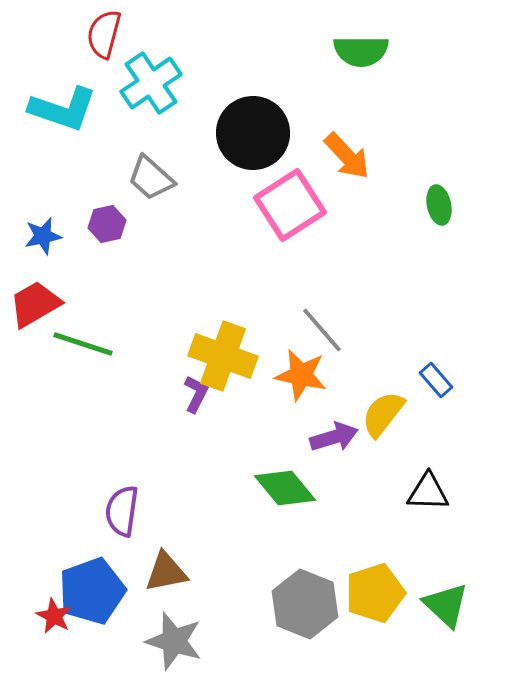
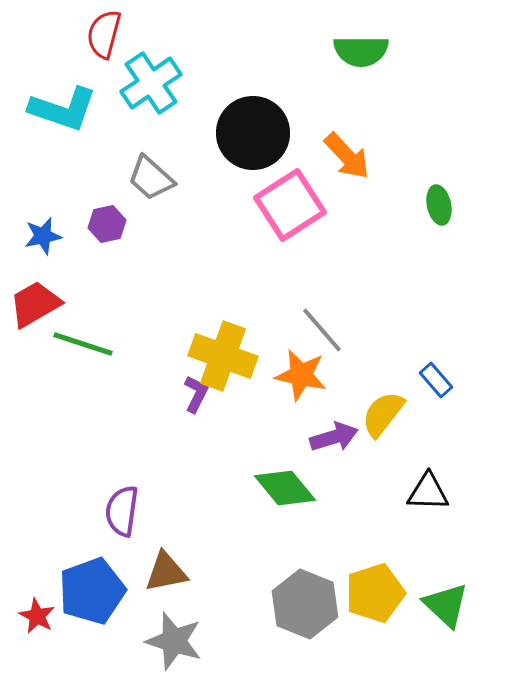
red star: moved 17 px left
